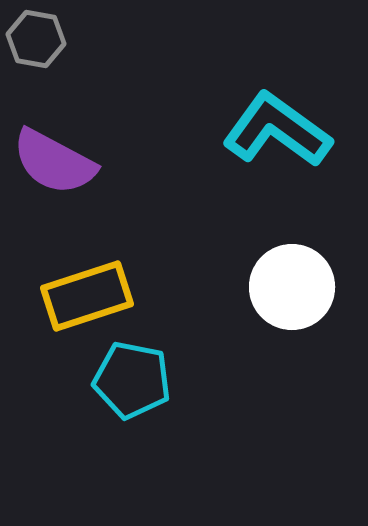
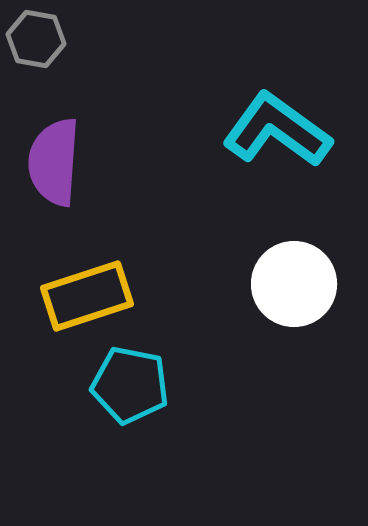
purple semicircle: rotated 66 degrees clockwise
white circle: moved 2 px right, 3 px up
cyan pentagon: moved 2 px left, 5 px down
